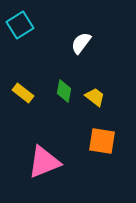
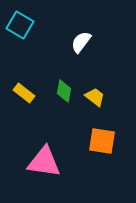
cyan square: rotated 28 degrees counterclockwise
white semicircle: moved 1 px up
yellow rectangle: moved 1 px right
pink triangle: rotated 30 degrees clockwise
